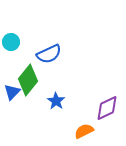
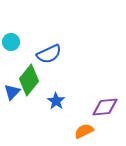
green diamond: moved 1 px right
purple diamond: moved 2 px left, 1 px up; rotated 20 degrees clockwise
